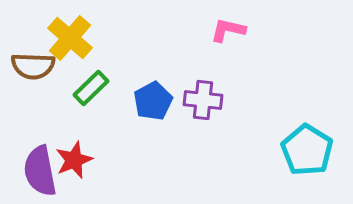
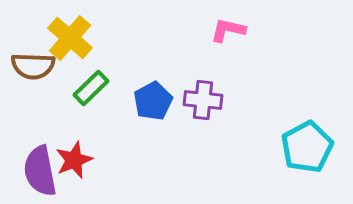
cyan pentagon: moved 3 px up; rotated 12 degrees clockwise
